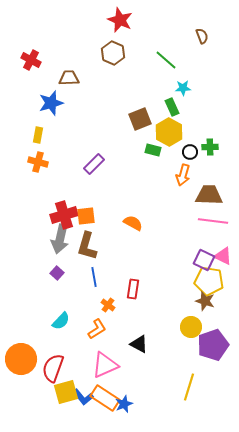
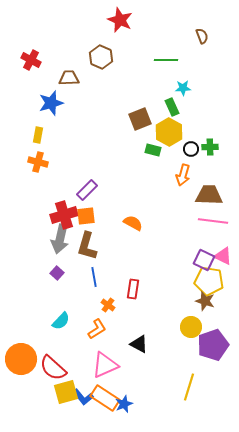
brown hexagon at (113, 53): moved 12 px left, 4 px down
green line at (166, 60): rotated 40 degrees counterclockwise
black circle at (190, 152): moved 1 px right, 3 px up
purple rectangle at (94, 164): moved 7 px left, 26 px down
red semicircle at (53, 368): rotated 68 degrees counterclockwise
